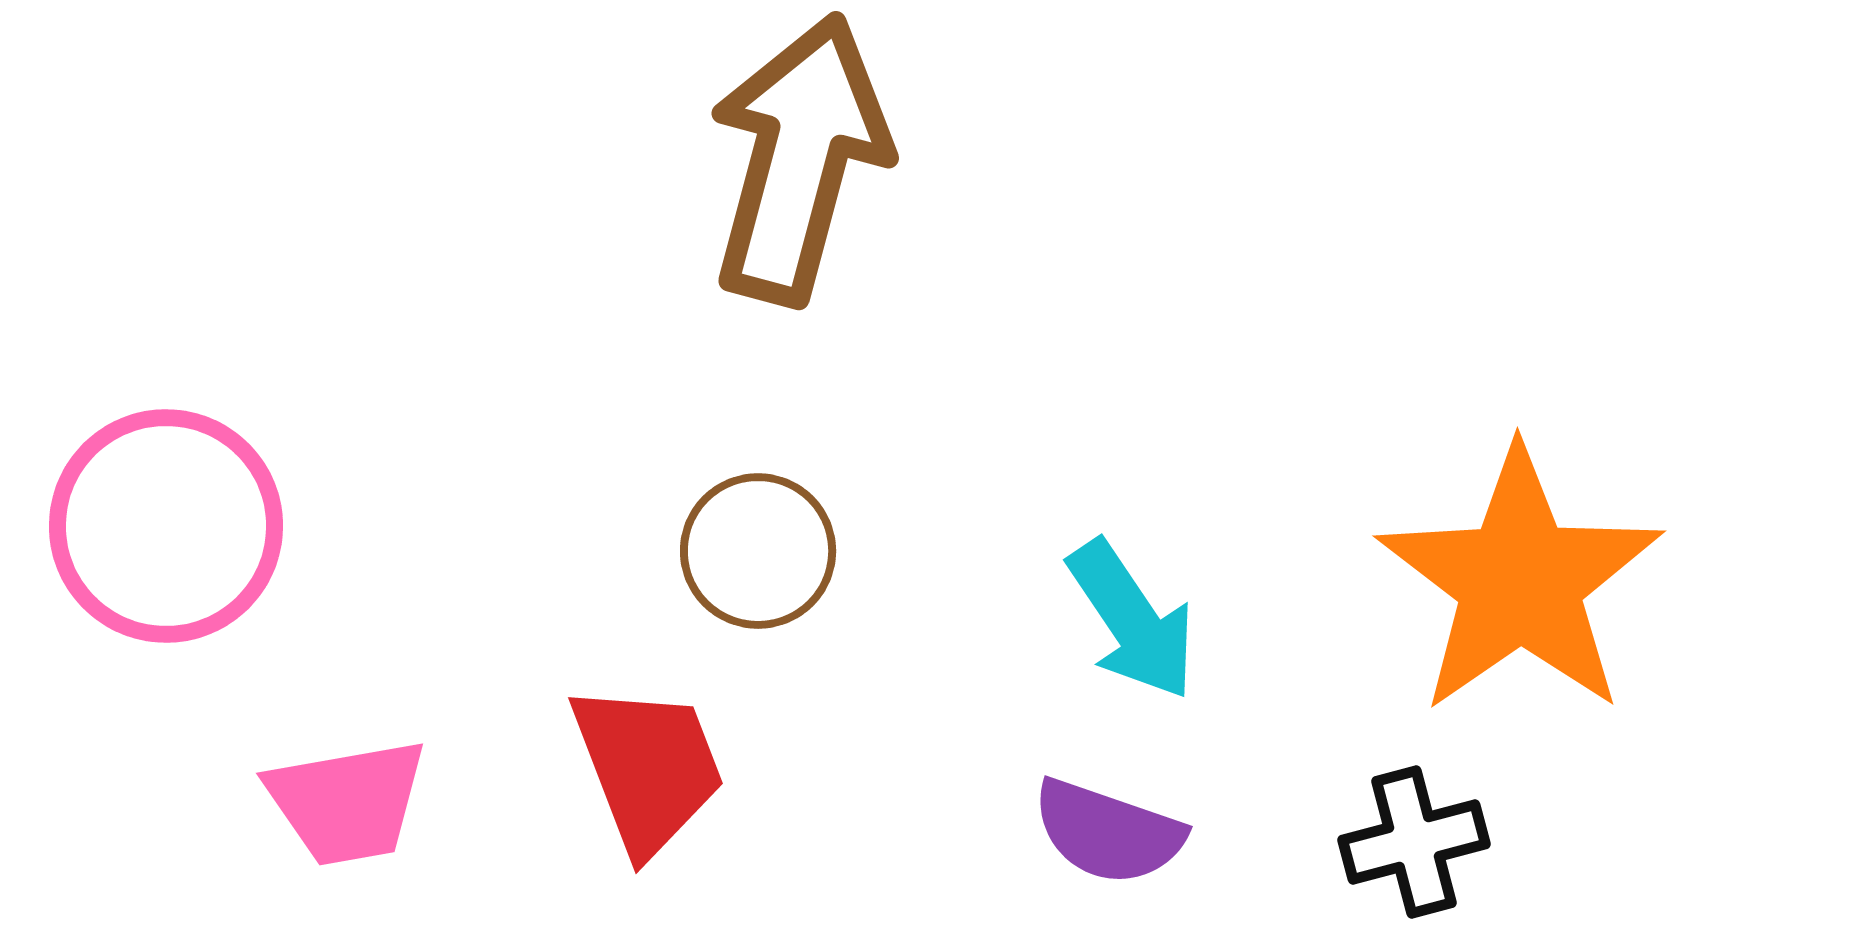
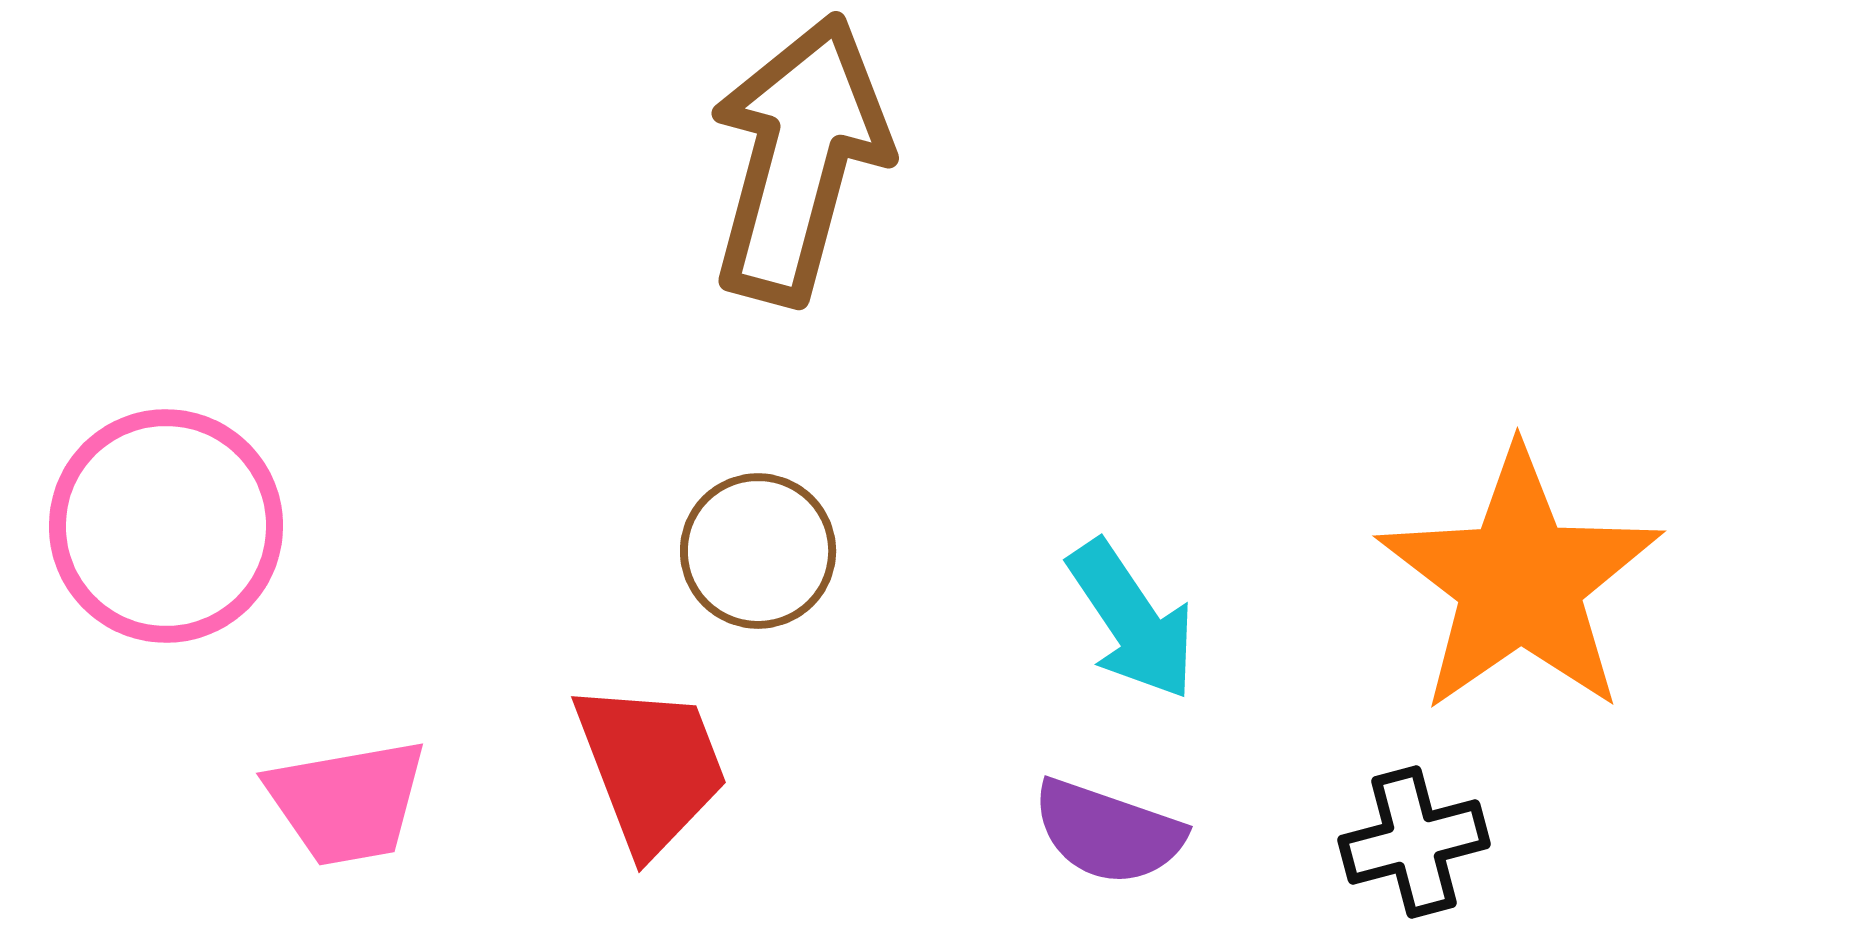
red trapezoid: moved 3 px right, 1 px up
